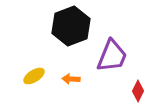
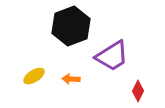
purple trapezoid: rotated 36 degrees clockwise
